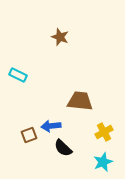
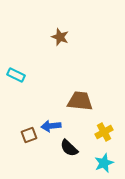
cyan rectangle: moved 2 px left
black semicircle: moved 6 px right
cyan star: moved 1 px right, 1 px down
